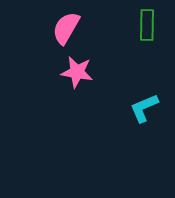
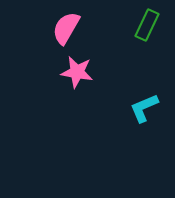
green rectangle: rotated 24 degrees clockwise
